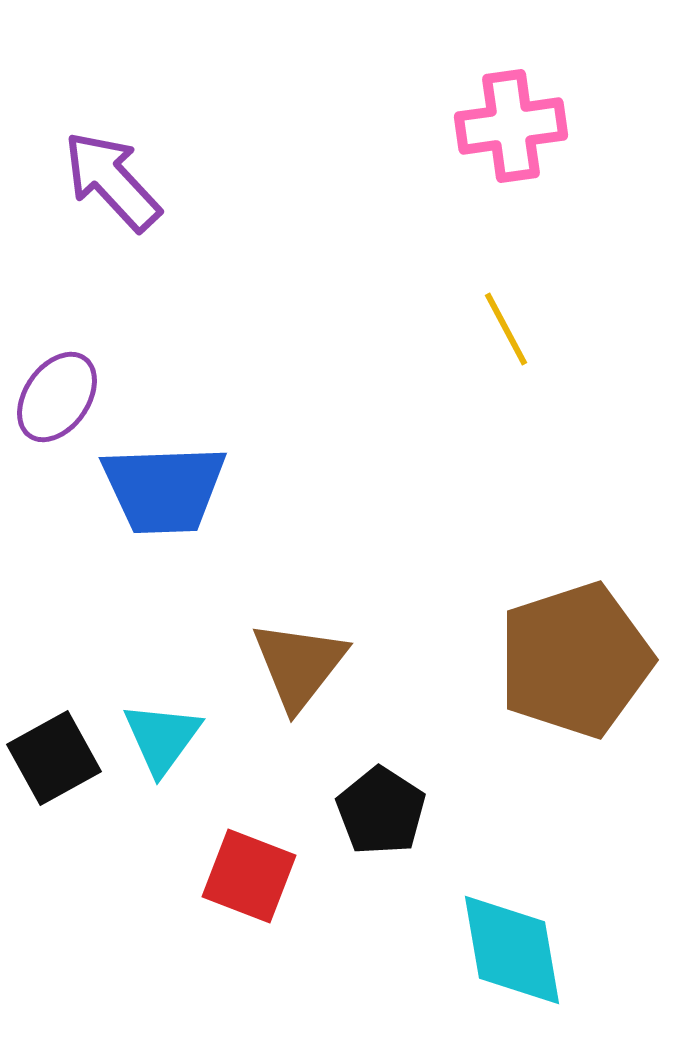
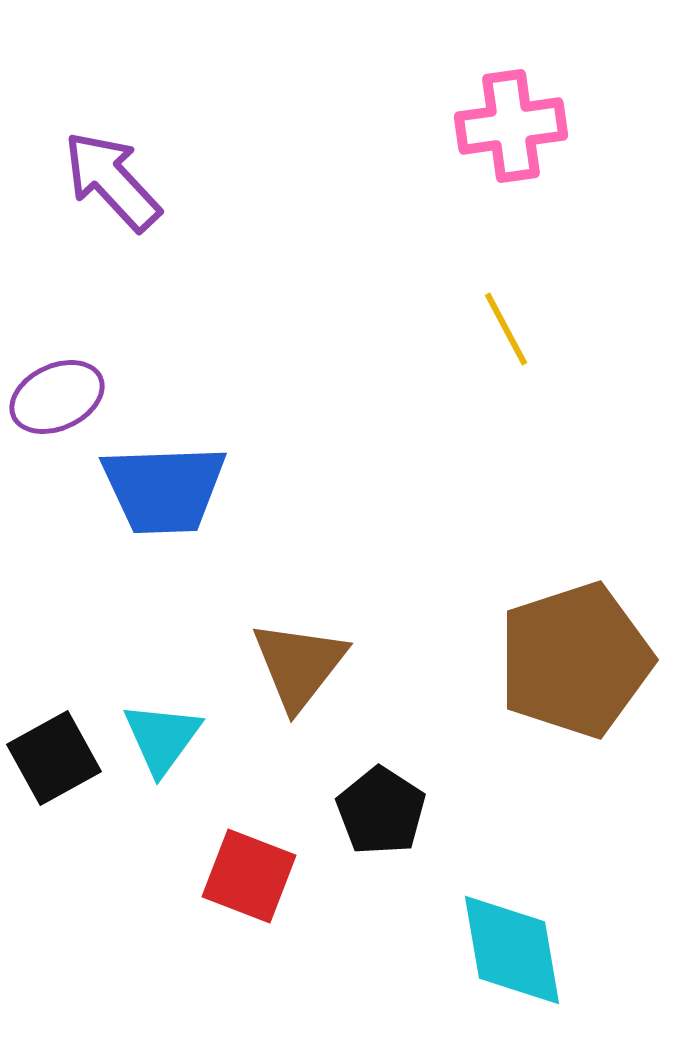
purple ellipse: rotated 30 degrees clockwise
